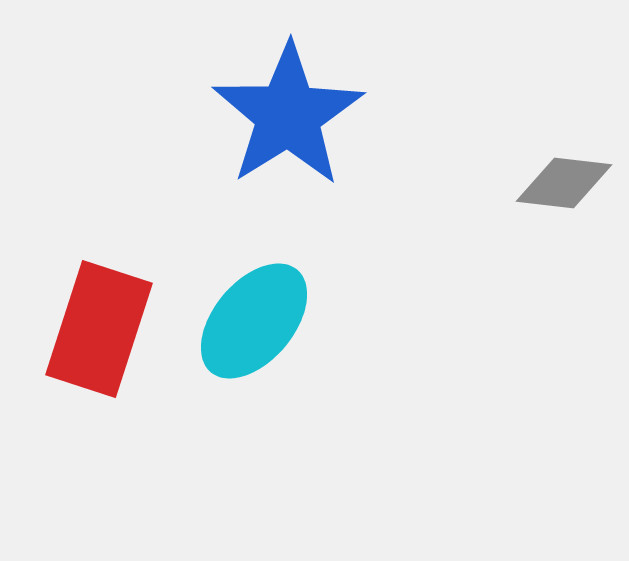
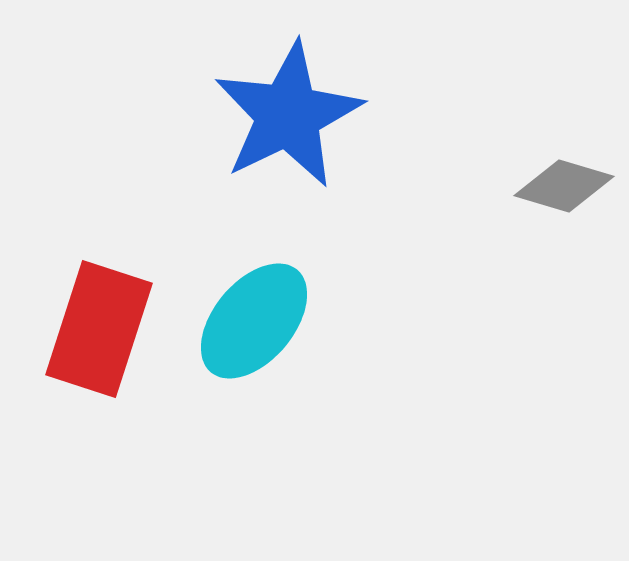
blue star: rotated 6 degrees clockwise
gray diamond: moved 3 px down; rotated 10 degrees clockwise
